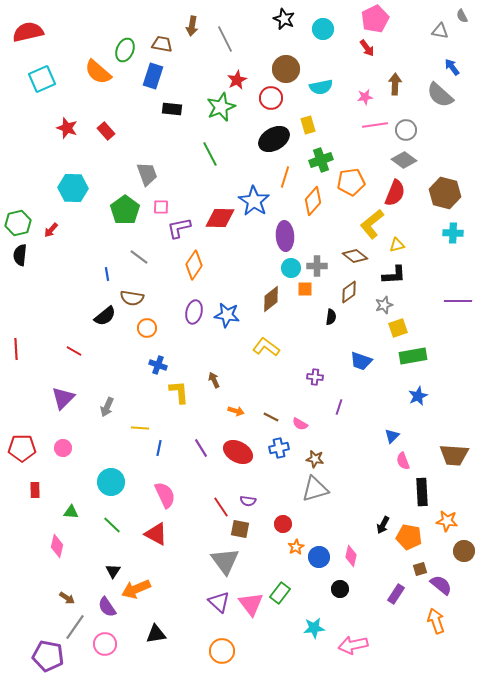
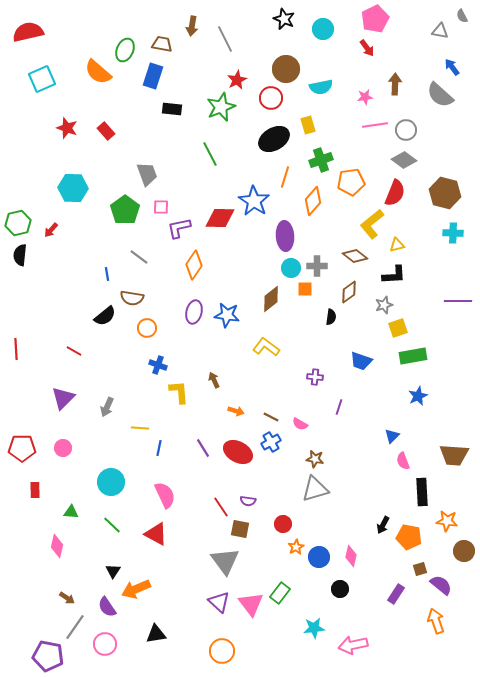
purple line at (201, 448): moved 2 px right
blue cross at (279, 448): moved 8 px left, 6 px up; rotated 18 degrees counterclockwise
